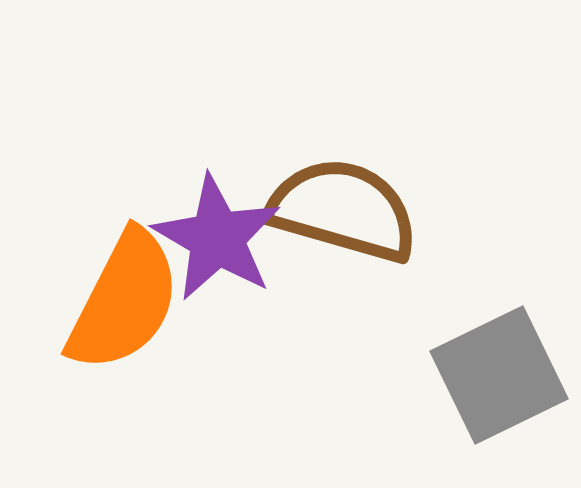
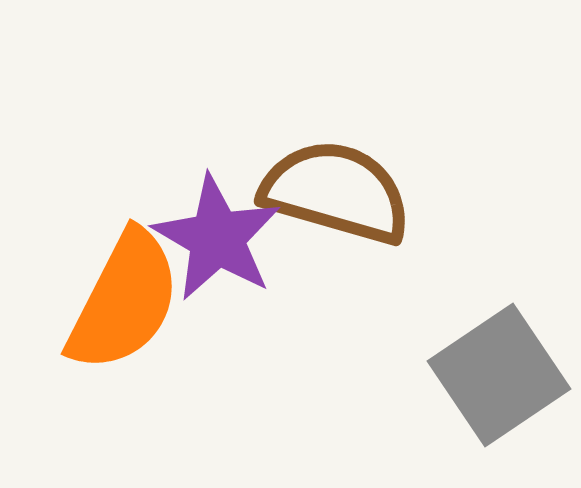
brown semicircle: moved 7 px left, 18 px up
gray square: rotated 8 degrees counterclockwise
